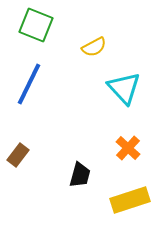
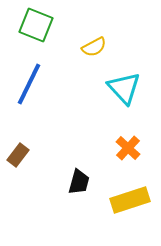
black trapezoid: moved 1 px left, 7 px down
